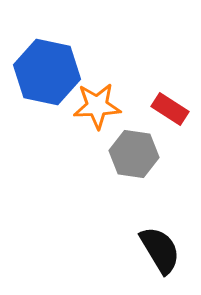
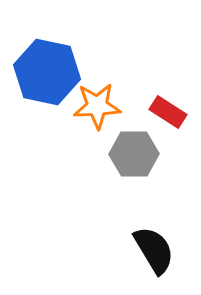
red rectangle: moved 2 px left, 3 px down
gray hexagon: rotated 9 degrees counterclockwise
black semicircle: moved 6 px left
